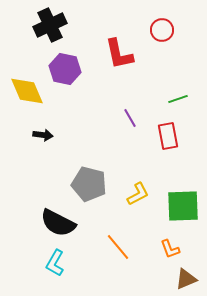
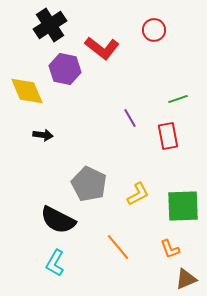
black cross: rotated 8 degrees counterclockwise
red circle: moved 8 px left
red L-shape: moved 17 px left, 6 px up; rotated 40 degrees counterclockwise
gray pentagon: rotated 12 degrees clockwise
black semicircle: moved 3 px up
